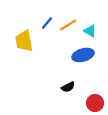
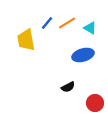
orange line: moved 1 px left, 2 px up
cyan triangle: moved 3 px up
yellow trapezoid: moved 2 px right, 1 px up
